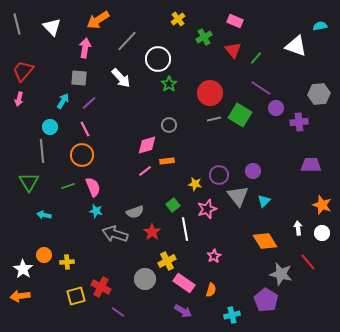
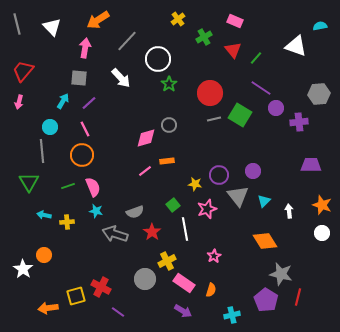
pink arrow at (19, 99): moved 3 px down
pink diamond at (147, 145): moved 1 px left, 7 px up
white arrow at (298, 228): moved 9 px left, 17 px up
yellow cross at (67, 262): moved 40 px up
red line at (308, 262): moved 10 px left, 35 px down; rotated 54 degrees clockwise
orange arrow at (20, 296): moved 28 px right, 12 px down
